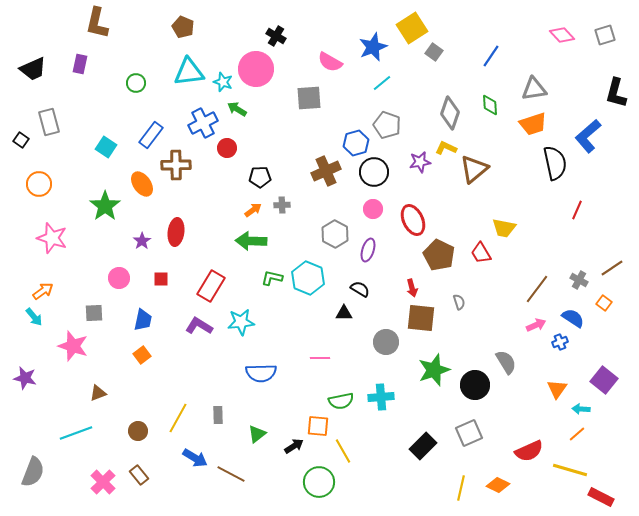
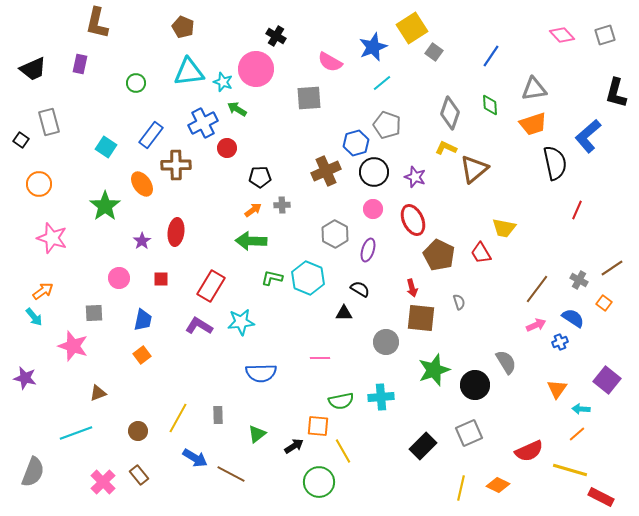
purple star at (420, 162): moved 5 px left, 15 px down; rotated 30 degrees clockwise
purple square at (604, 380): moved 3 px right
